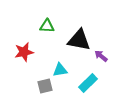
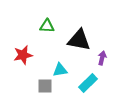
red star: moved 1 px left, 3 px down
purple arrow: moved 1 px right, 2 px down; rotated 64 degrees clockwise
gray square: rotated 14 degrees clockwise
